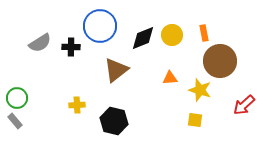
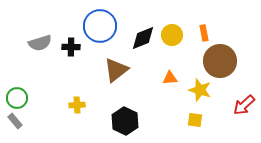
gray semicircle: rotated 15 degrees clockwise
black hexagon: moved 11 px right; rotated 12 degrees clockwise
